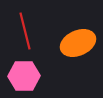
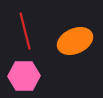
orange ellipse: moved 3 px left, 2 px up
